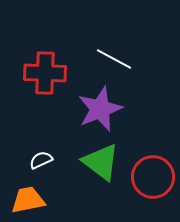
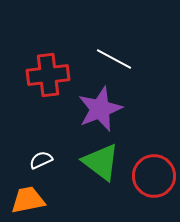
red cross: moved 3 px right, 2 px down; rotated 9 degrees counterclockwise
red circle: moved 1 px right, 1 px up
